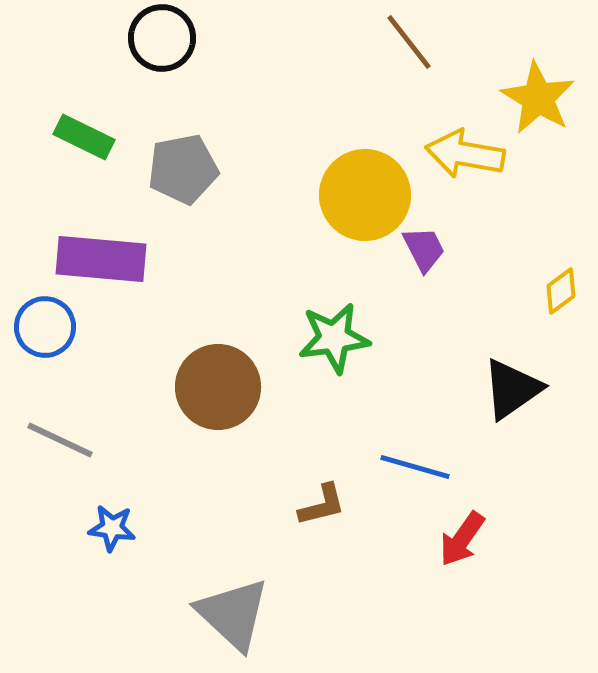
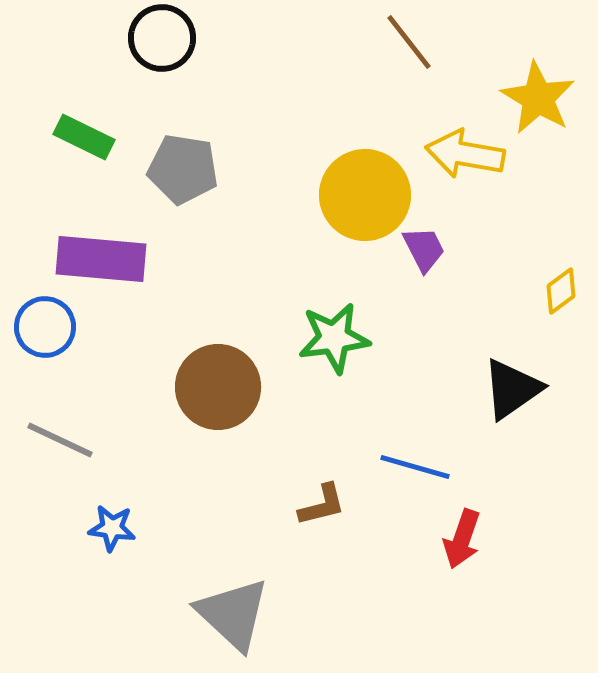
gray pentagon: rotated 20 degrees clockwise
red arrow: rotated 16 degrees counterclockwise
